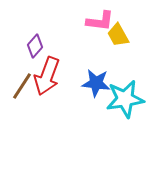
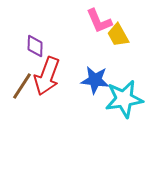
pink L-shape: moved 1 px left; rotated 60 degrees clockwise
purple diamond: rotated 40 degrees counterclockwise
blue star: moved 1 px left, 3 px up
cyan star: moved 1 px left
